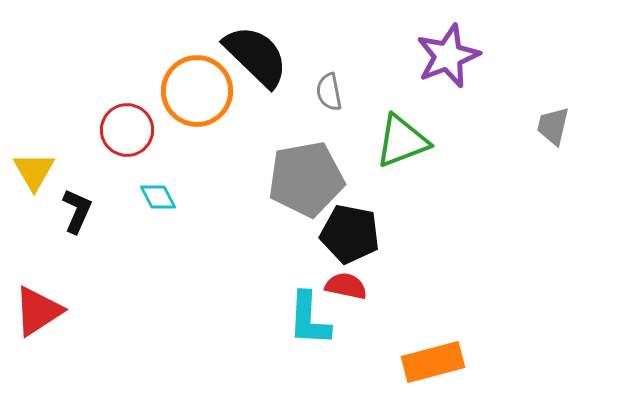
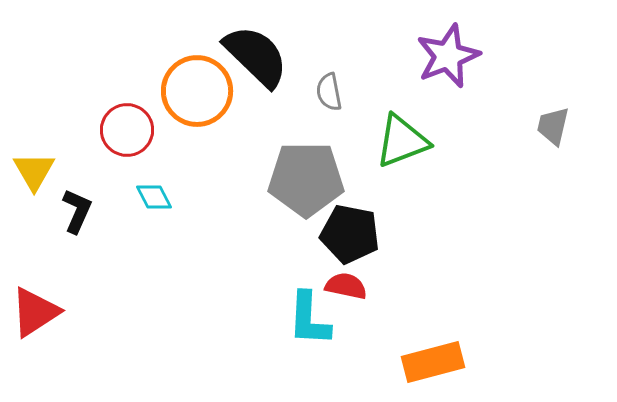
gray pentagon: rotated 10 degrees clockwise
cyan diamond: moved 4 px left
red triangle: moved 3 px left, 1 px down
